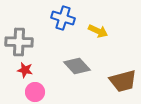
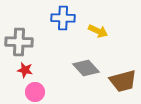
blue cross: rotated 15 degrees counterclockwise
gray diamond: moved 9 px right, 2 px down
